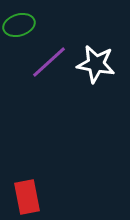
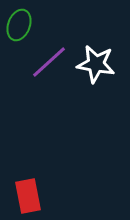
green ellipse: rotated 52 degrees counterclockwise
red rectangle: moved 1 px right, 1 px up
